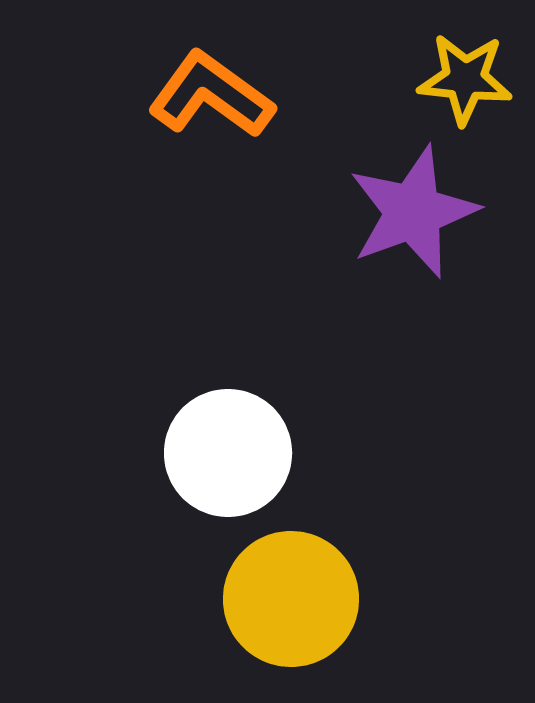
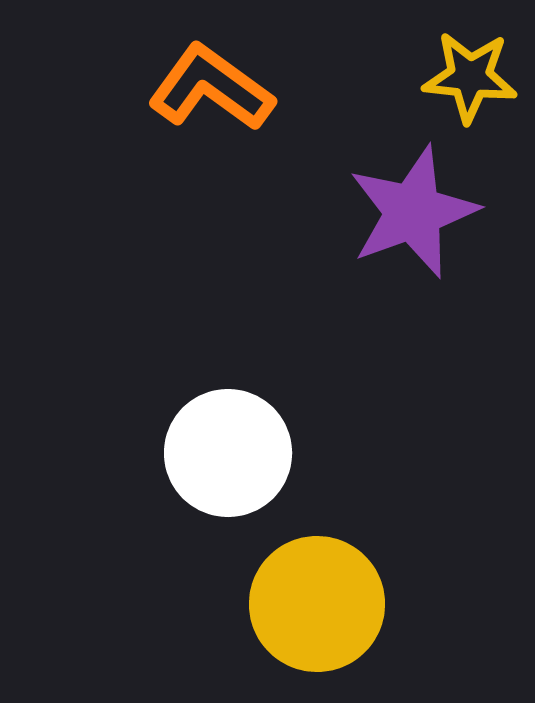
yellow star: moved 5 px right, 2 px up
orange L-shape: moved 7 px up
yellow circle: moved 26 px right, 5 px down
